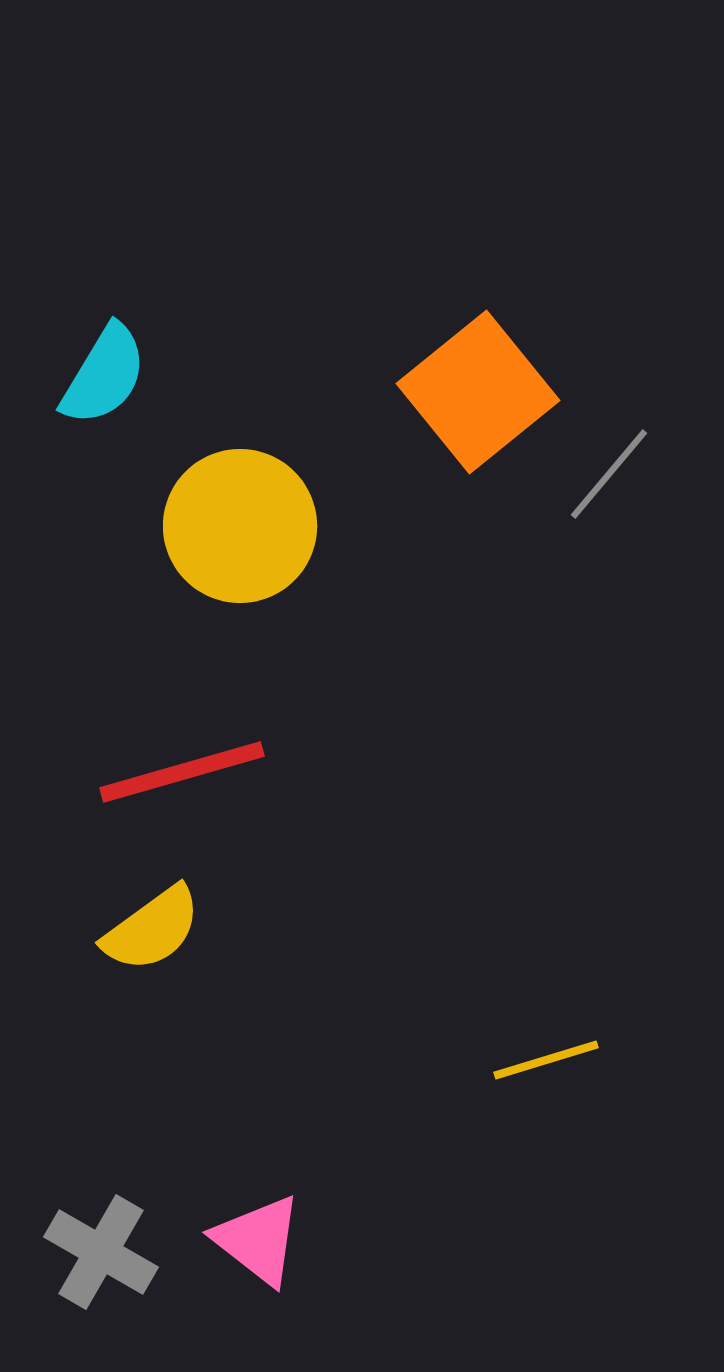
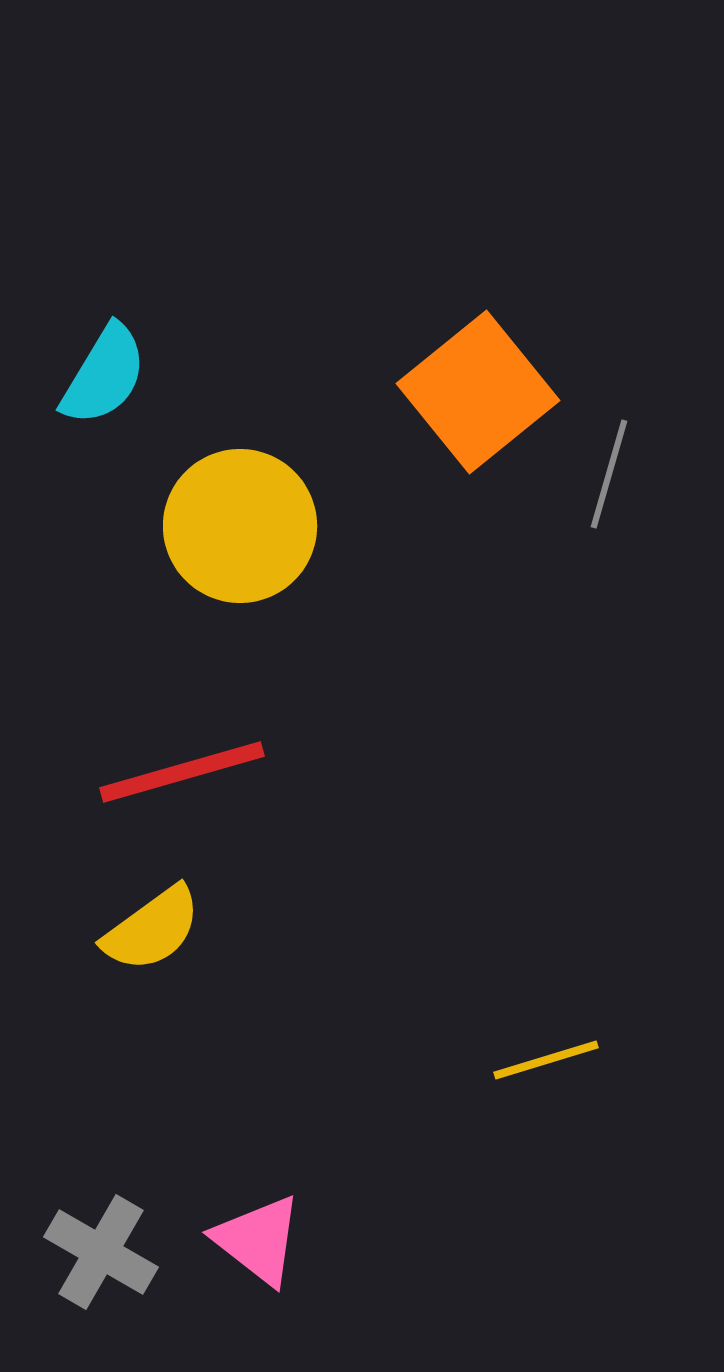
gray line: rotated 24 degrees counterclockwise
